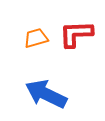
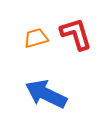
red L-shape: rotated 75 degrees clockwise
